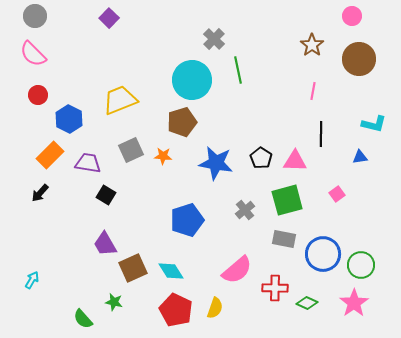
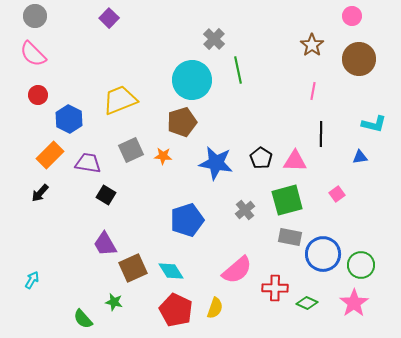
gray rectangle at (284, 239): moved 6 px right, 2 px up
